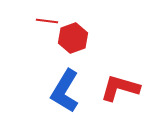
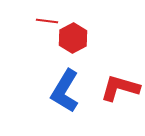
red hexagon: rotated 8 degrees counterclockwise
